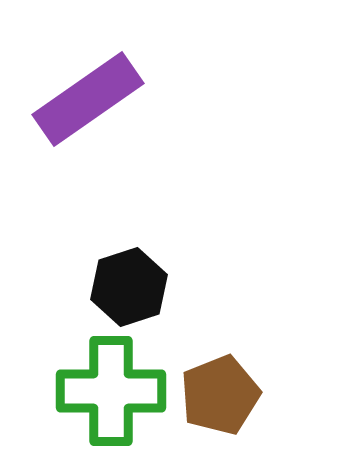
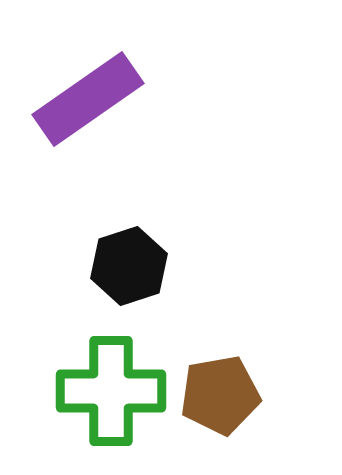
black hexagon: moved 21 px up
brown pentagon: rotated 12 degrees clockwise
